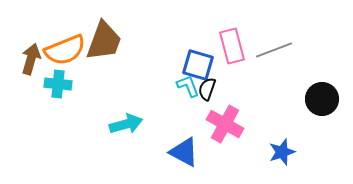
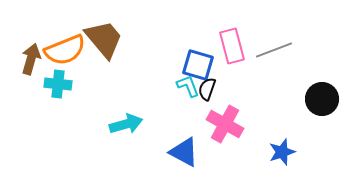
brown trapezoid: moved 2 px up; rotated 60 degrees counterclockwise
